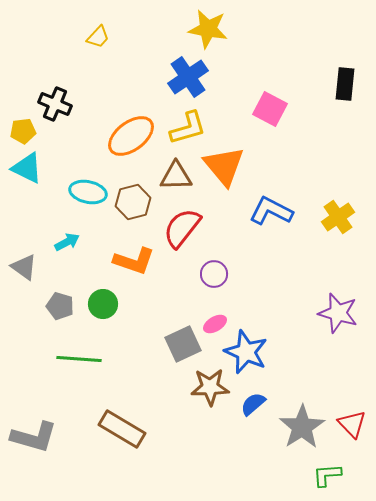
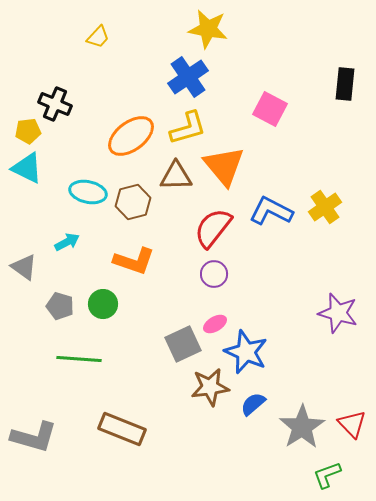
yellow pentagon: moved 5 px right
yellow cross: moved 13 px left, 10 px up
red semicircle: moved 31 px right
brown star: rotated 6 degrees counterclockwise
brown rectangle: rotated 9 degrees counterclockwise
green L-shape: rotated 16 degrees counterclockwise
